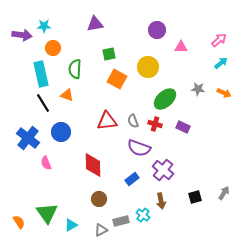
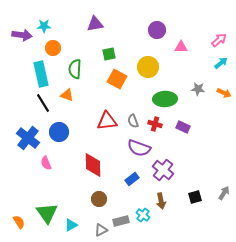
green ellipse: rotated 40 degrees clockwise
blue circle: moved 2 px left
